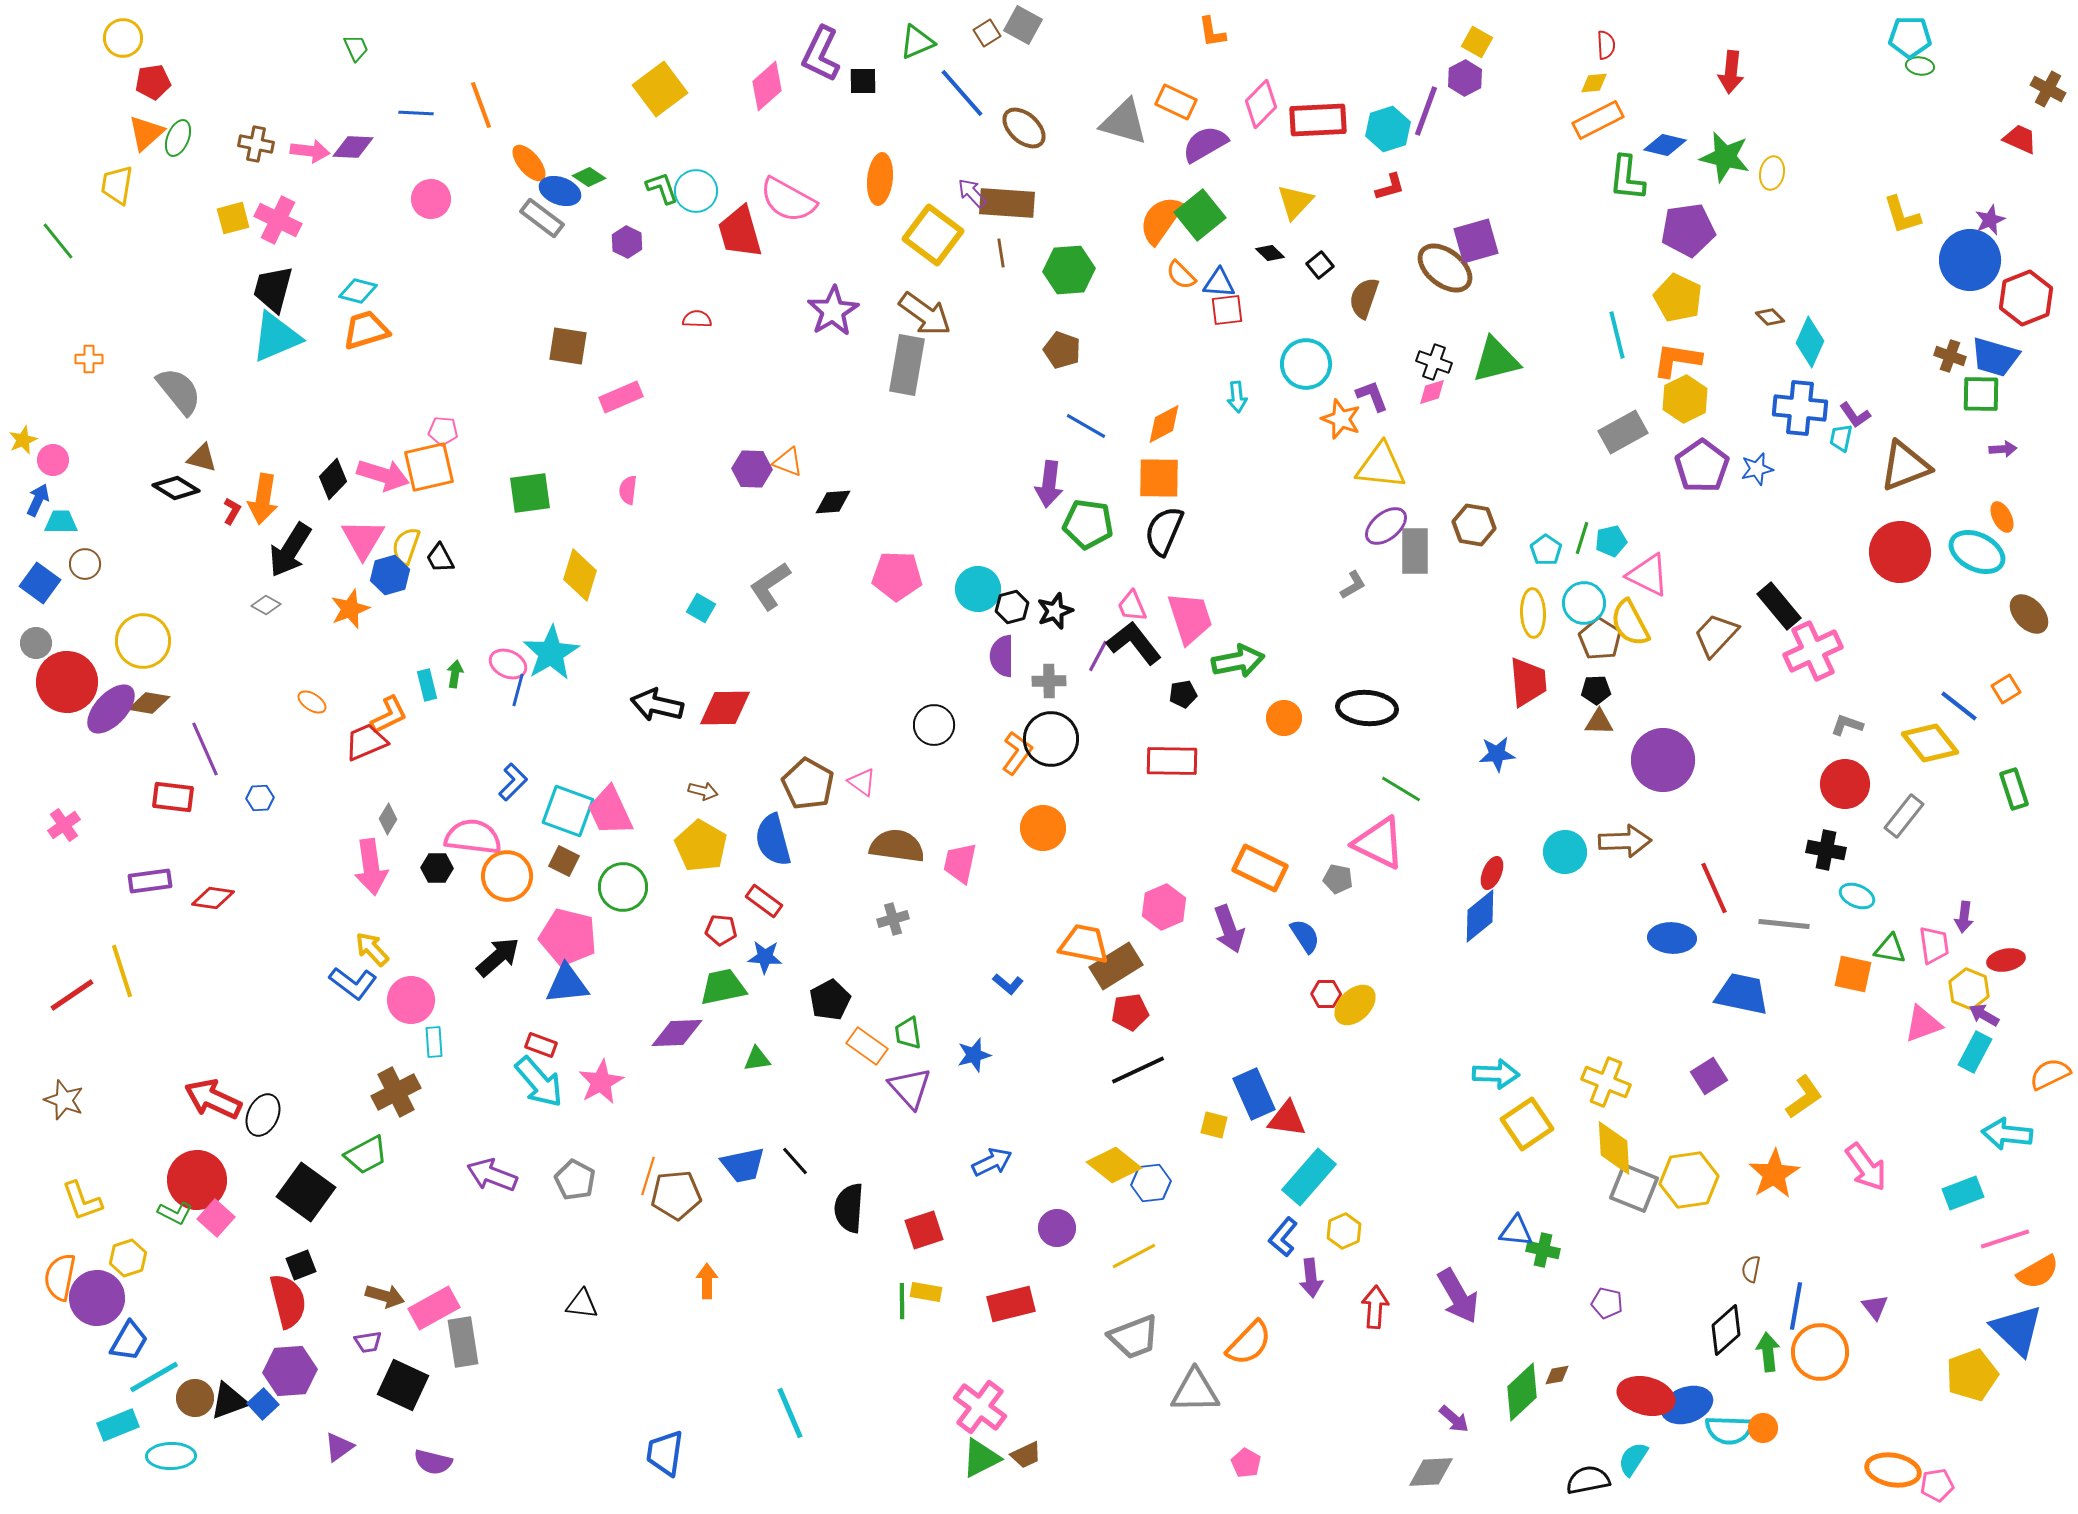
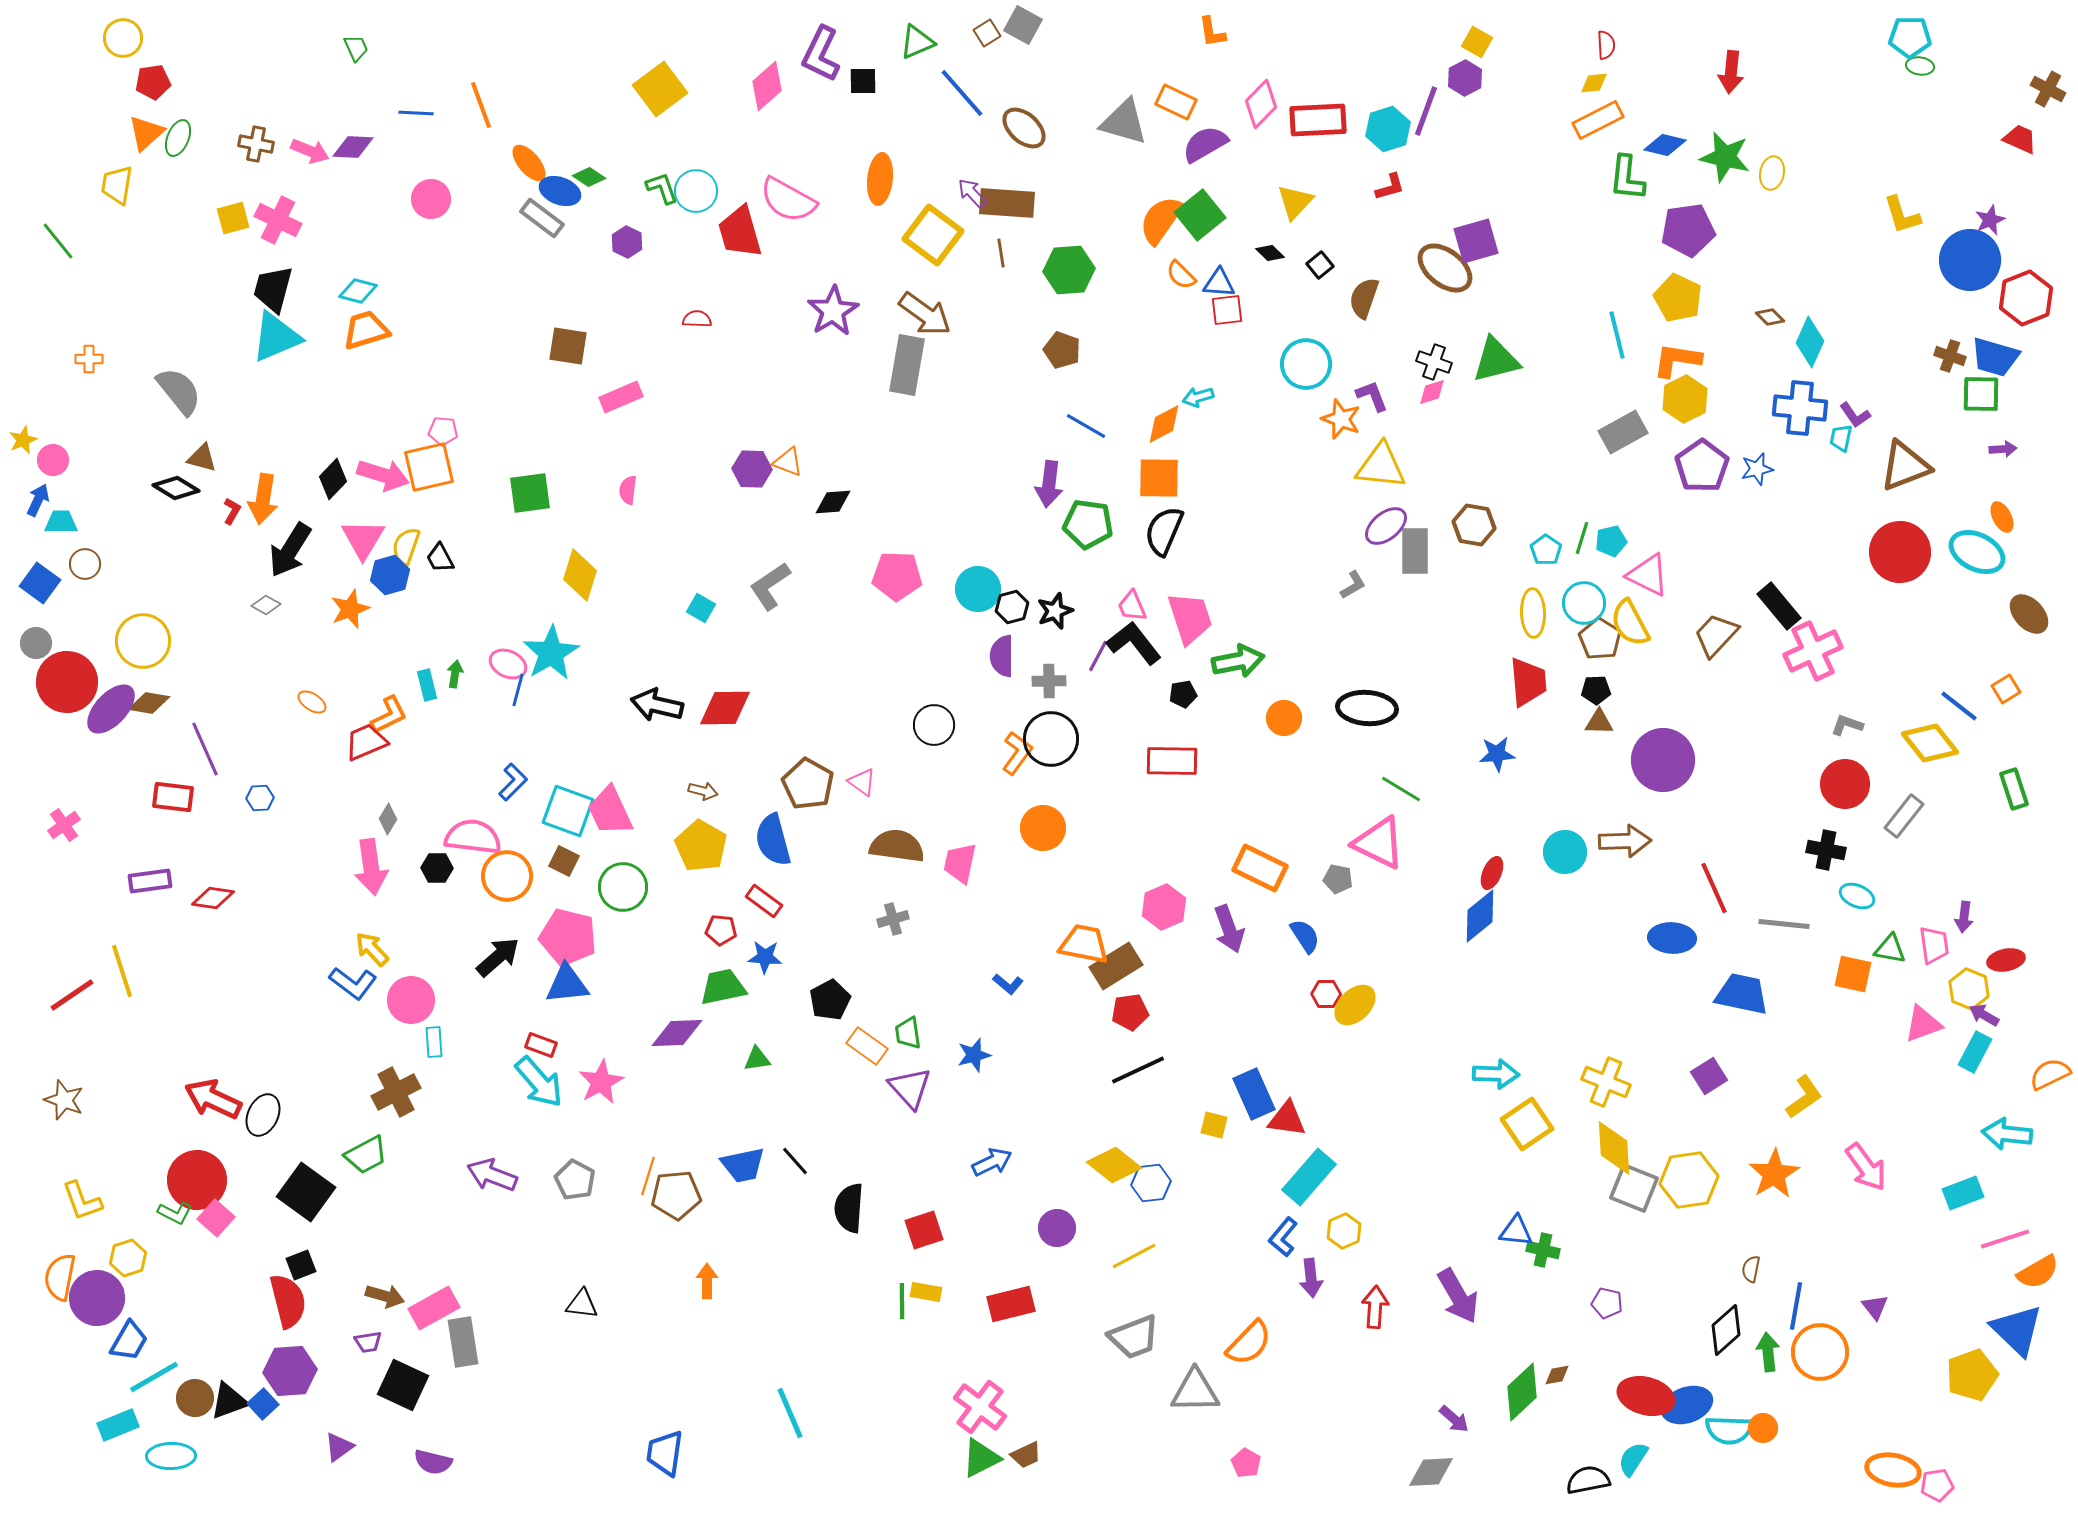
pink arrow at (310, 151): rotated 15 degrees clockwise
cyan arrow at (1237, 397): moved 39 px left; rotated 80 degrees clockwise
